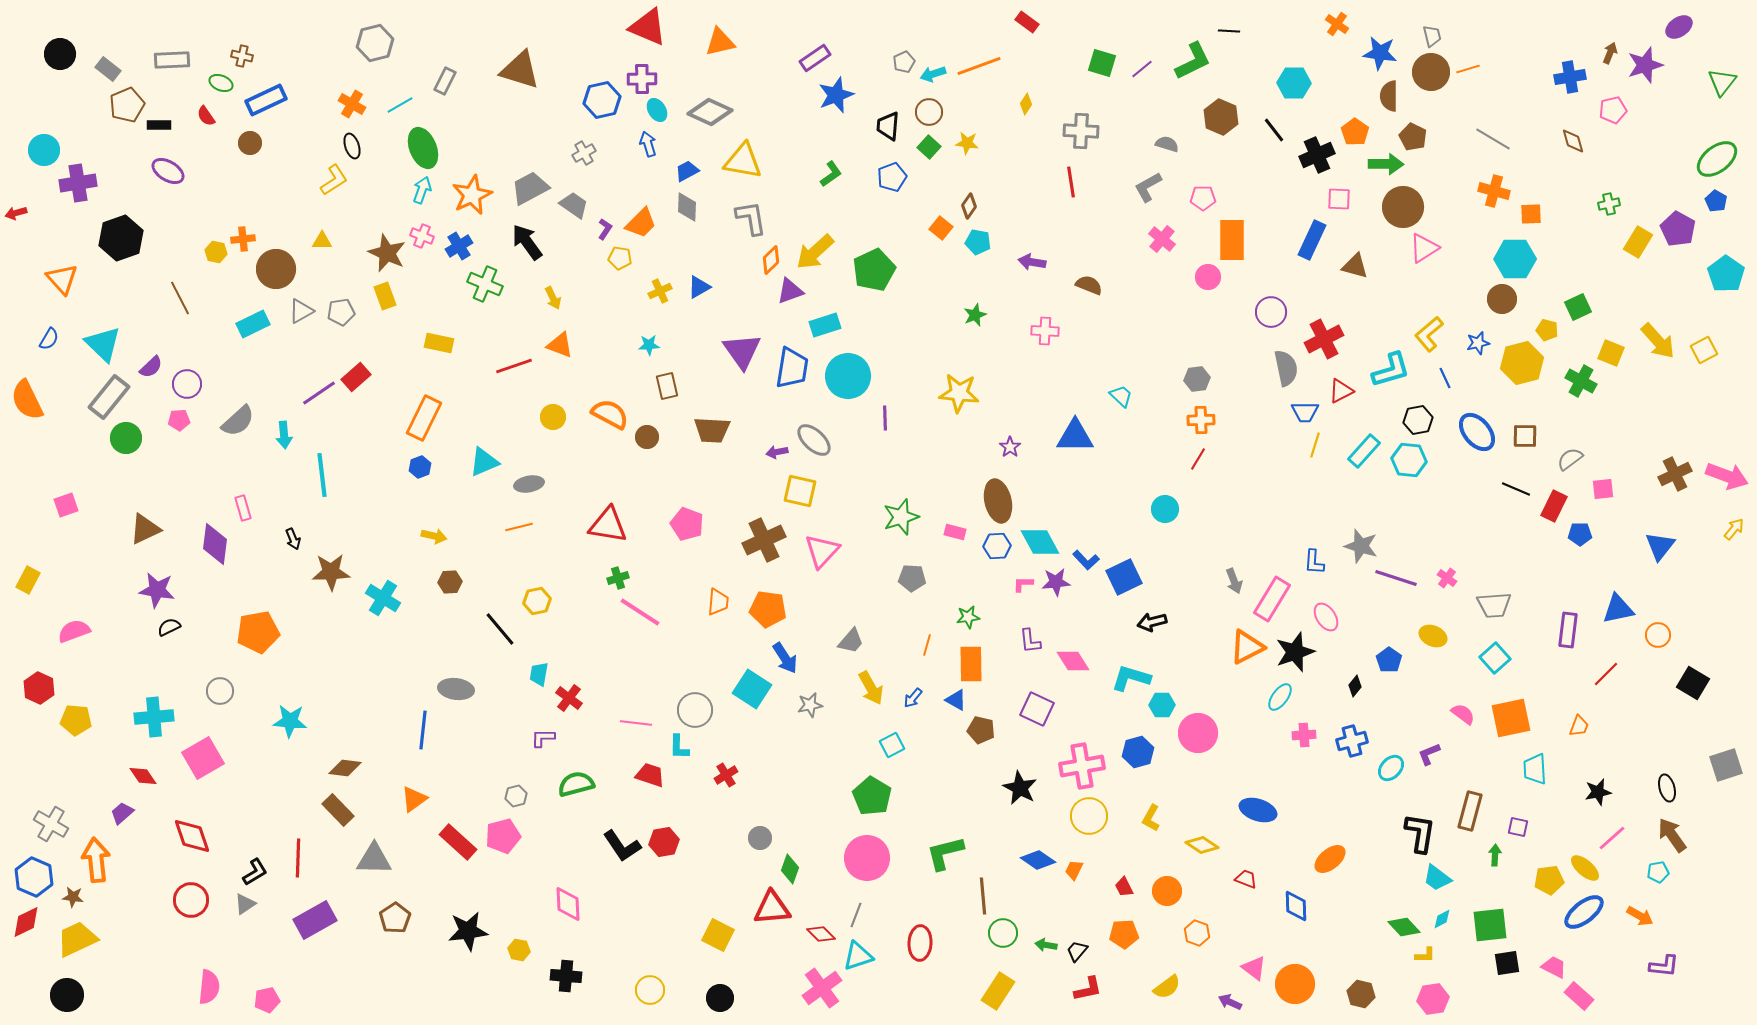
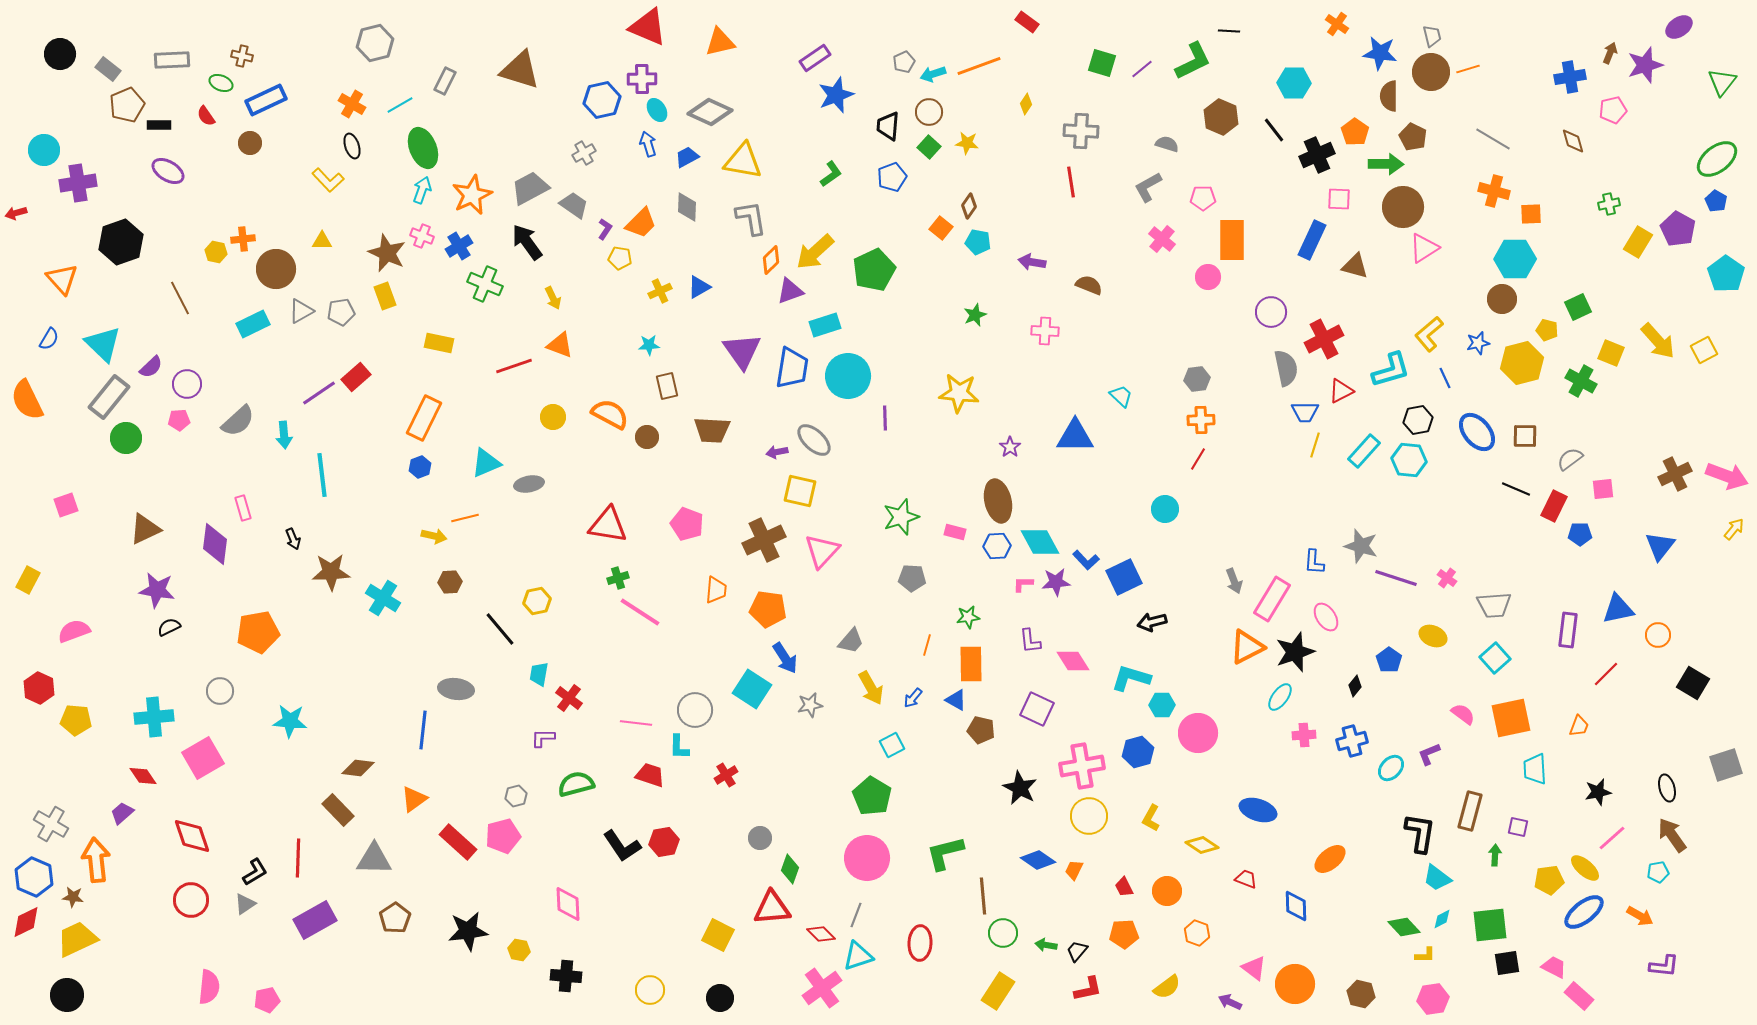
blue trapezoid at (687, 171): moved 14 px up
yellow L-shape at (334, 180): moved 6 px left; rotated 80 degrees clockwise
black hexagon at (121, 238): moved 4 px down
cyan triangle at (484, 462): moved 2 px right, 1 px down
orange line at (519, 527): moved 54 px left, 9 px up
orange trapezoid at (718, 602): moved 2 px left, 12 px up
brown diamond at (345, 768): moved 13 px right
